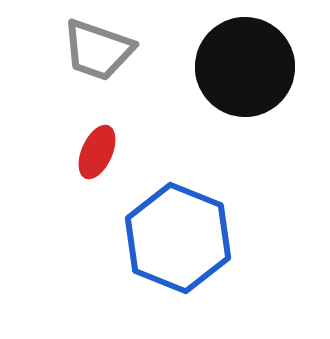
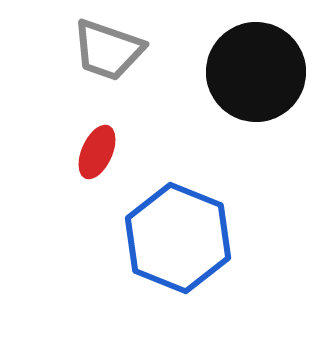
gray trapezoid: moved 10 px right
black circle: moved 11 px right, 5 px down
